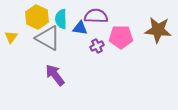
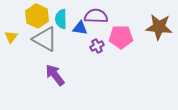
yellow hexagon: moved 1 px up
brown star: moved 1 px right, 3 px up
gray triangle: moved 3 px left, 1 px down
